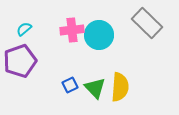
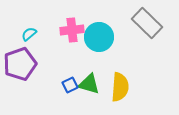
cyan semicircle: moved 5 px right, 5 px down
cyan circle: moved 2 px down
purple pentagon: moved 3 px down
green triangle: moved 6 px left, 4 px up; rotated 30 degrees counterclockwise
